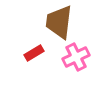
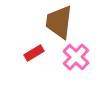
pink cross: rotated 20 degrees counterclockwise
